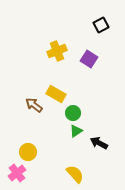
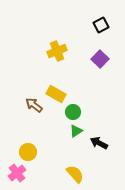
purple square: moved 11 px right; rotated 12 degrees clockwise
green circle: moved 1 px up
